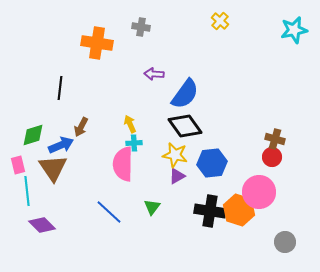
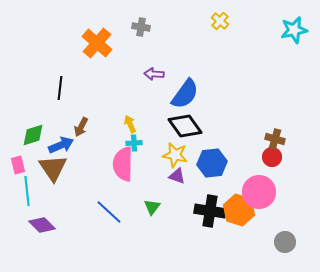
orange cross: rotated 32 degrees clockwise
purple triangle: rotated 48 degrees clockwise
